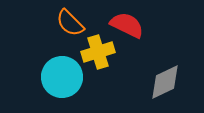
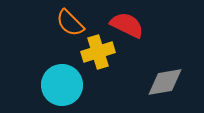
cyan circle: moved 8 px down
gray diamond: rotated 15 degrees clockwise
